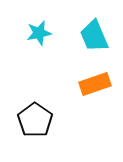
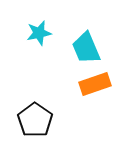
cyan trapezoid: moved 8 px left, 12 px down
